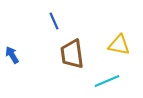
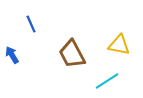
blue line: moved 23 px left, 3 px down
brown trapezoid: rotated 20 degrees counterclockwise
cyan line: rotated 10 degrees counterclockwise
